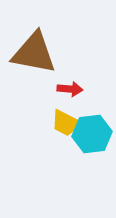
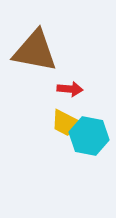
brown triangle: moved 1 px right, 2 px up
cyan hexagon: moved 3 px left, 2 px down; rotated 18 degrees clockwise
